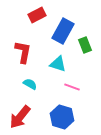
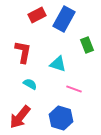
blue rectangle: moved 1 px right, 12 px up
green rectangle: moved 2 px right
pink line: moved 2 px right, 2 px down
blue hexagon: moved 1 px left, 1 px down
